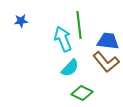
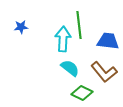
blue star: moved 6 px down
cyan arrow: rotated 25 degrees clockwise
brown L-shape: moved 2 px left, 10 px down
cyan semicircle: rotated 96 degrees counterclockwise
